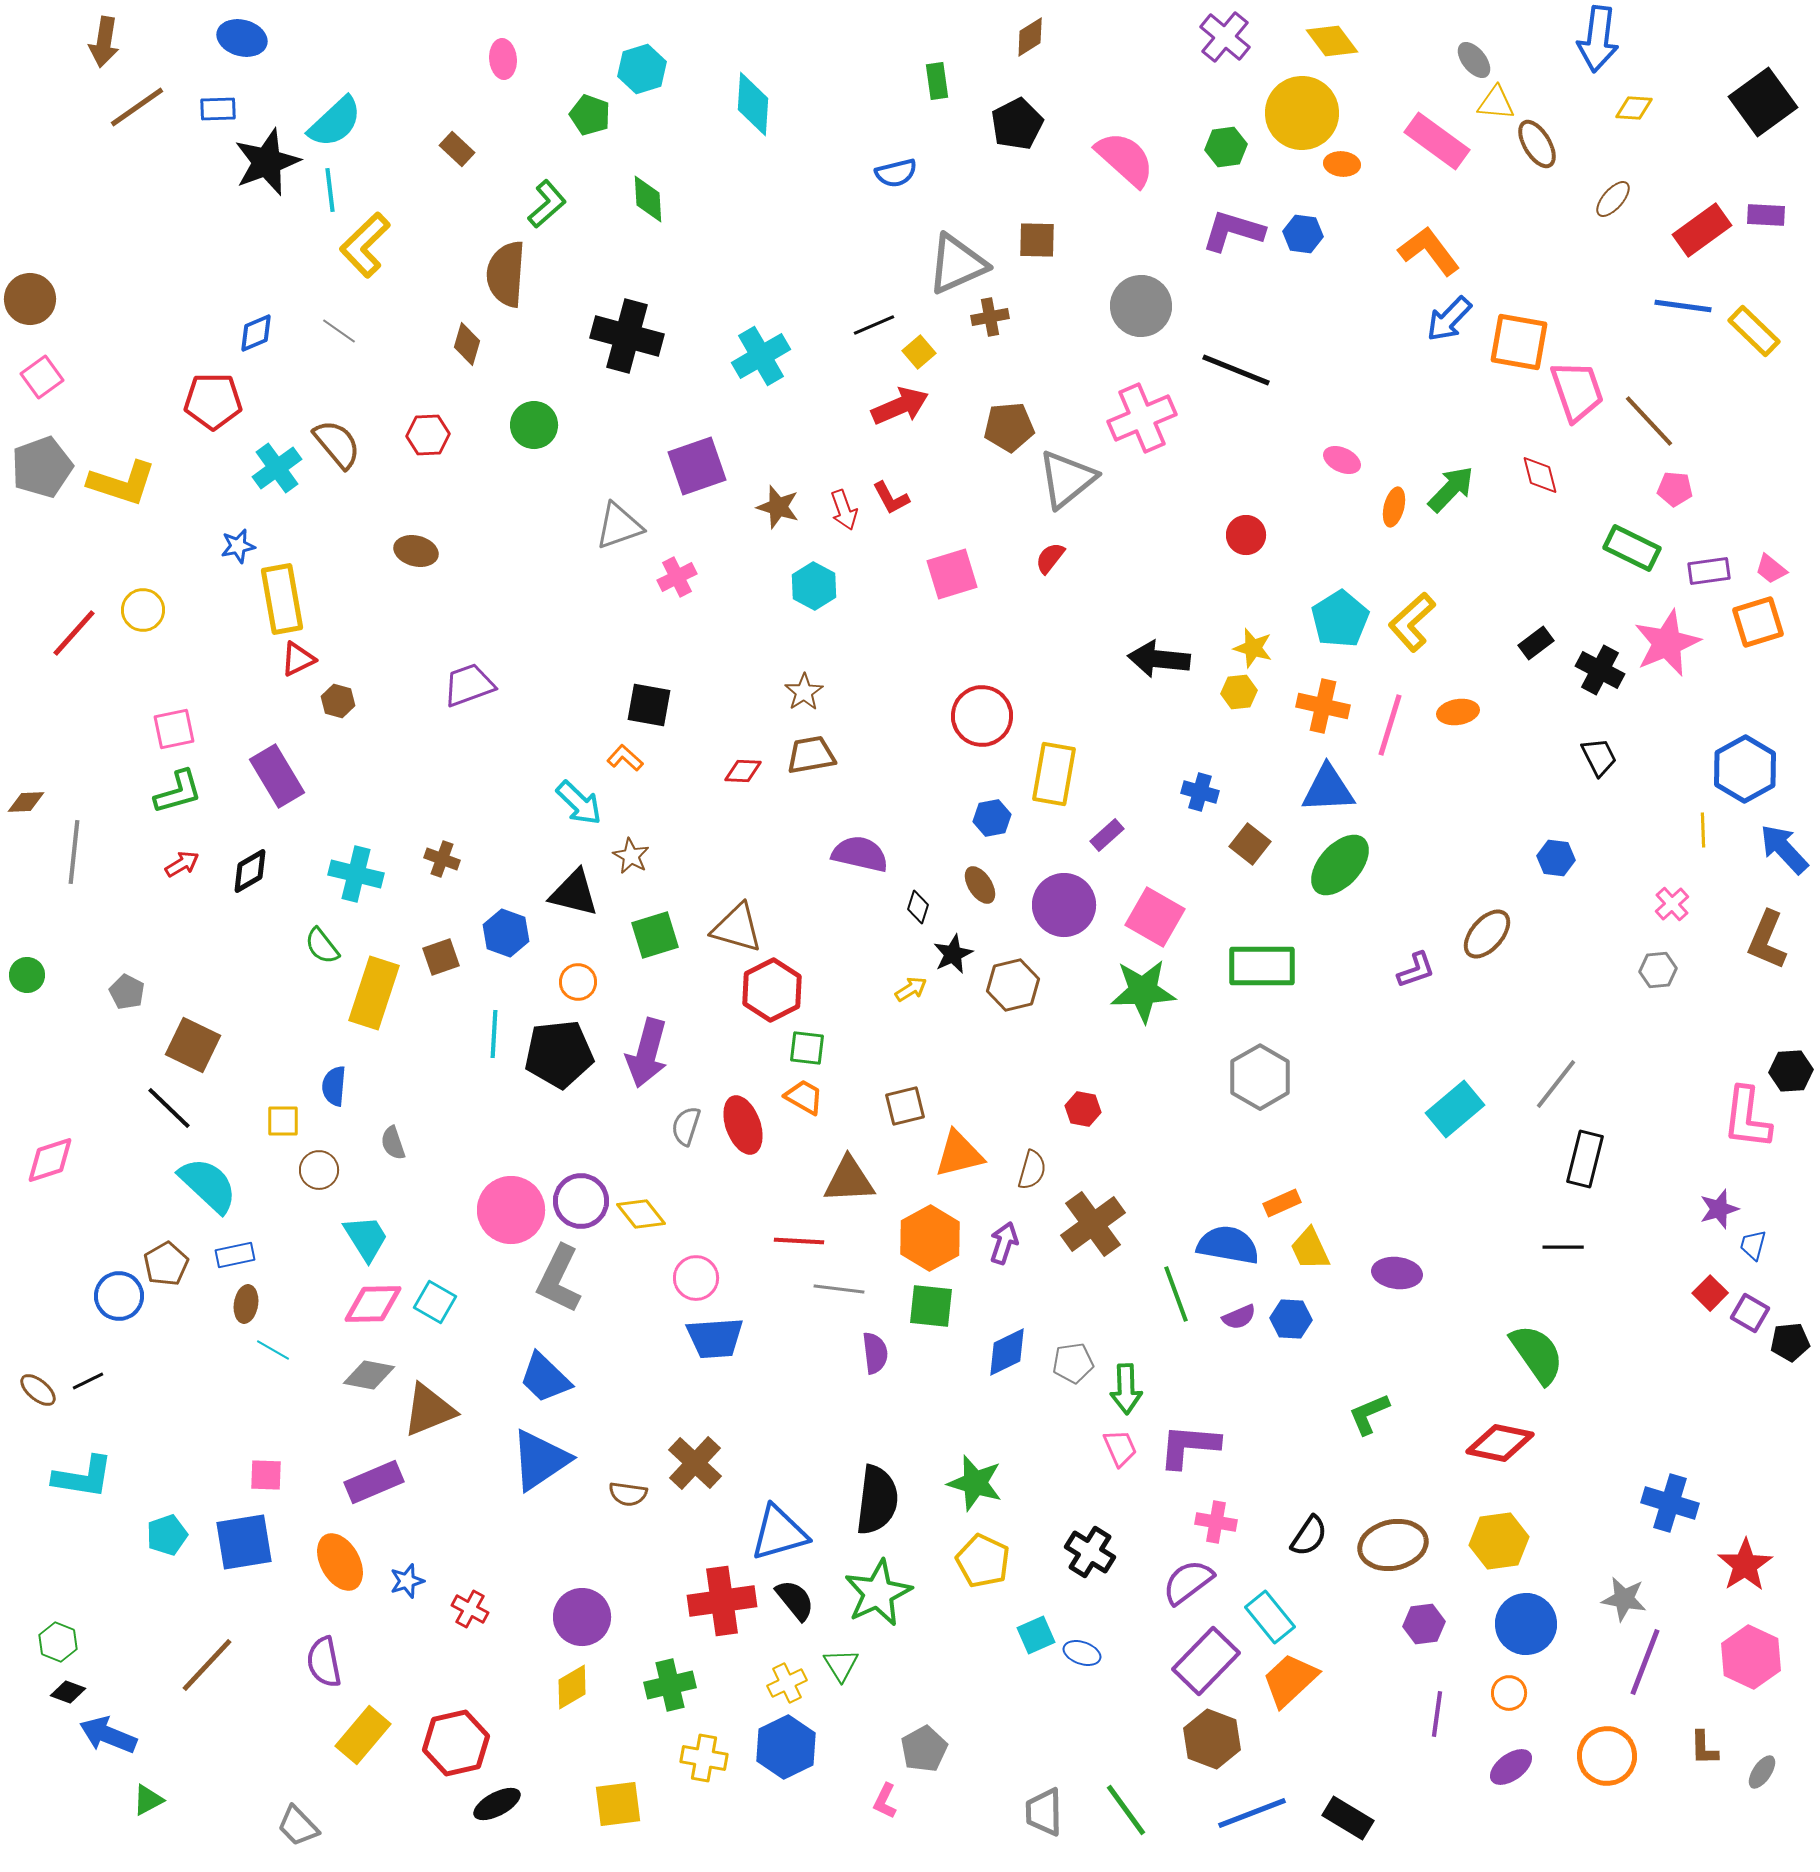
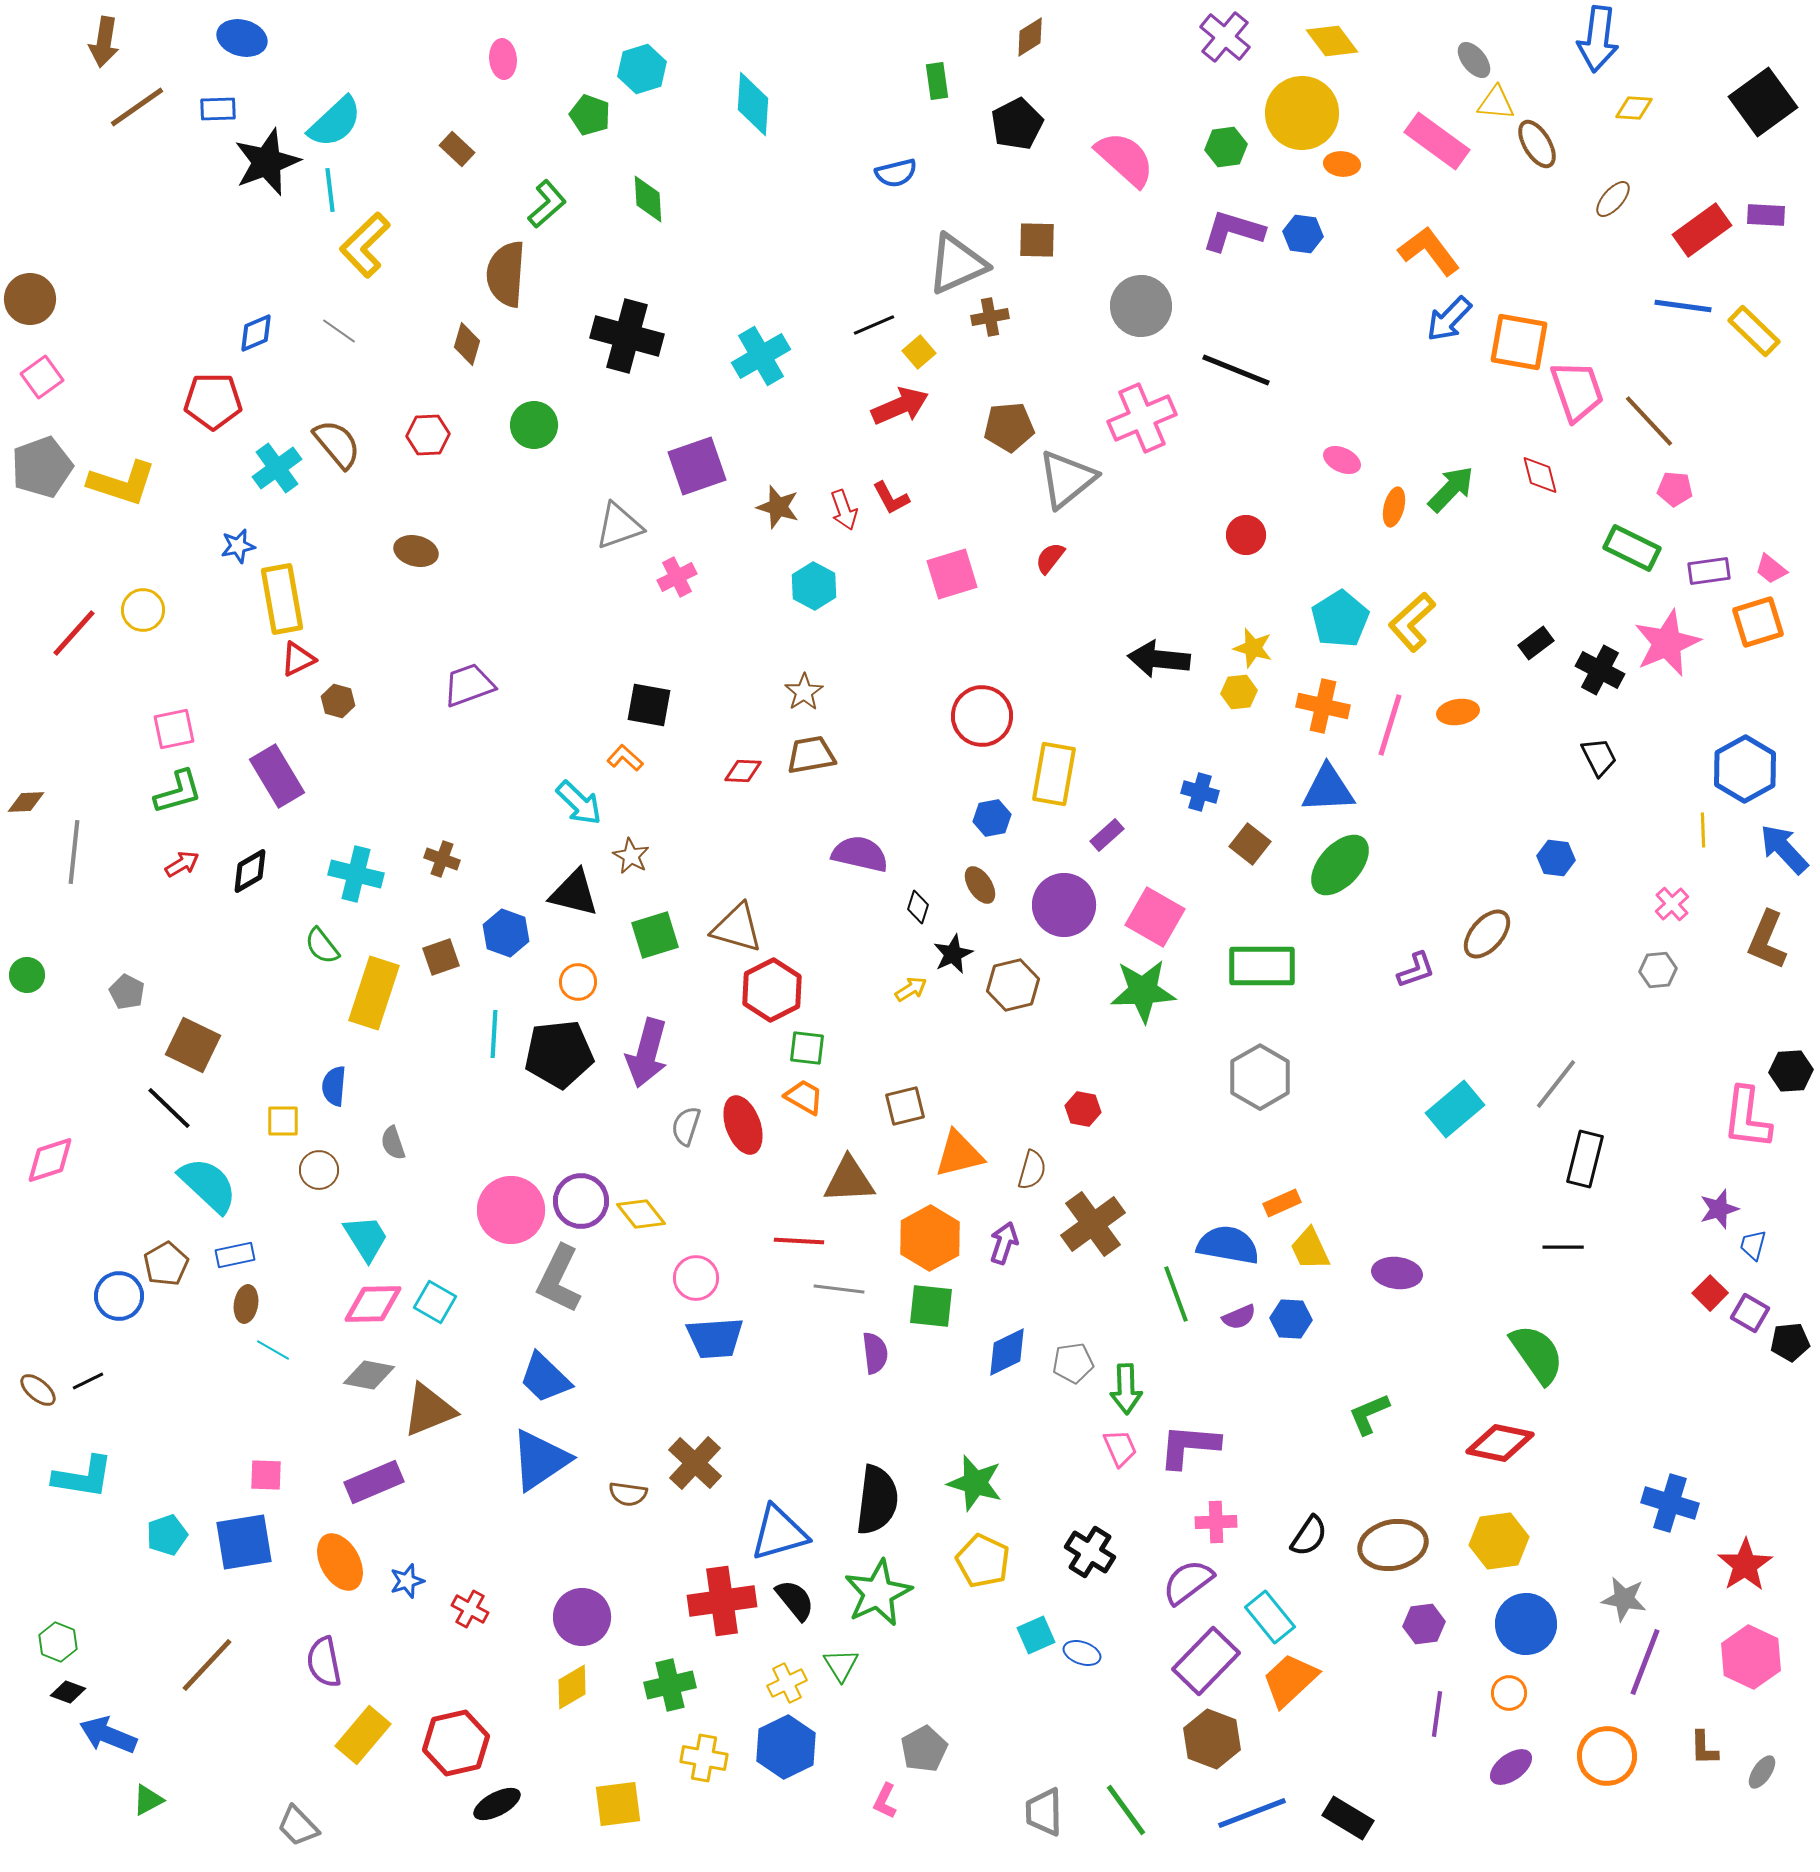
pink cross at (1216, 1522): rotated 12 degrees counterclockwise
